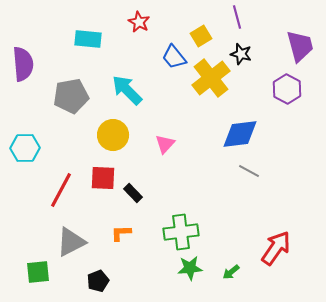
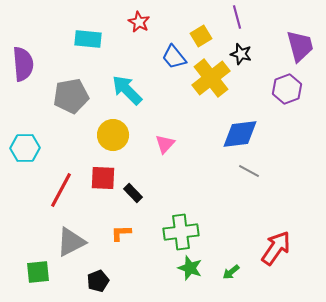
purple hexagon: rotated 12 degrees clockwise
green star: rotated 25 degrees clockwise
